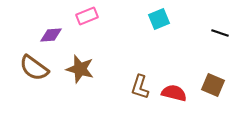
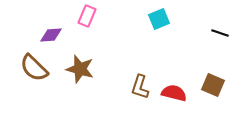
pink rectangle: rotated 45 degrees counterclockwise
brown semicircle: rotated 8 degrees clockwise
